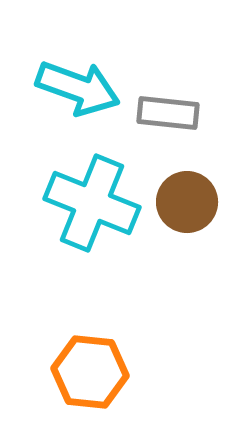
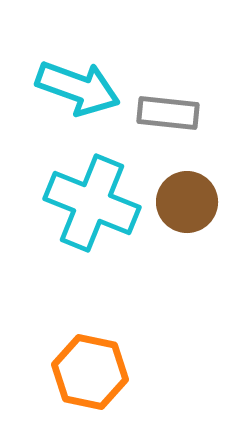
orange hexagon: rotated 6 degrees clockwise
